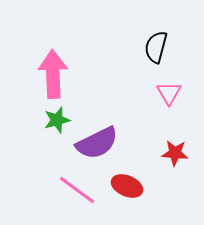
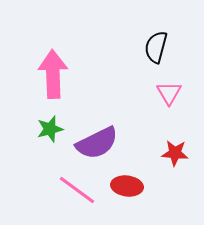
green star: moved 7 px left, 9 px down
red ellipse: rotated 16 degrees counterclockwise
